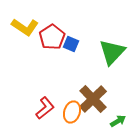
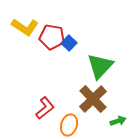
red pentagon: rotated 30 degrees counterclockwise
blue square: moved 2 px left, 1 px up; rotated 21 degrees clockwise
green triangle: moved 12 px left, 14 px down
orange ellipse: moved 3 px left, 13 px down
green arrow: rotated 14 degrees clockwise
